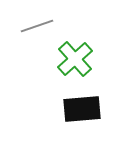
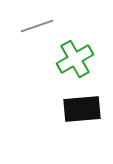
green cross: rotated 12 degrees clockwise
